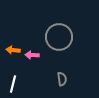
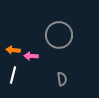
gray circle: moved 2 px up
pink arrow: moved 1 px left, 1 px down
white line: moved 9 px up
